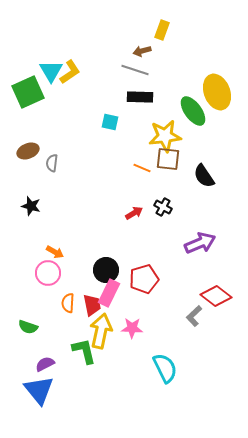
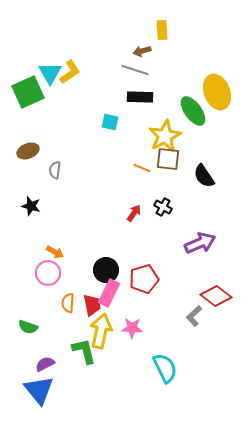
yellow rectangle: rotated 24 degrees counterclockwise
cyan triangle: moved 1 px left, 2 px down
yellow star: rotated 20 degrees counterclockwise
gray semicircle: moved 3 px right, 7 px down
red arrow: rotated 24 degrees counterclockwise
